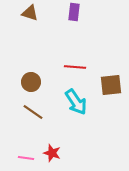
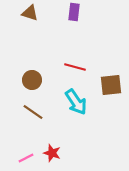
red line: rotated 10 degrees clockwise
brown circle: moved 1 px right, 2 px up
pink line: rotated 35 degrees counterclockwise
